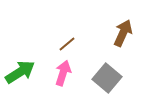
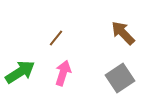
brown arrow: rotated 68 degrees counterclockwise
brown line: moved 11 px left, 6 px up; rotated 12 degrees counterclockwise
gray square: moved 13 px right; rotated 16 degrees clockwise
